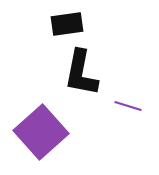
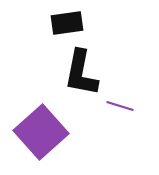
black rectangle: moved 1 px up
purple line: moved 8 px left
